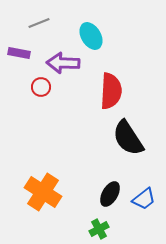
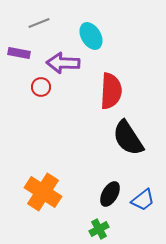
blue trapezoid: moved 1 px left, 1 px down
